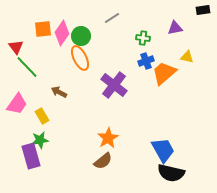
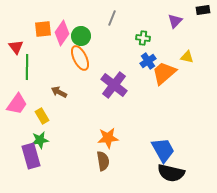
gray line: rotated 35 degrees counterclockwise
purple triangle: moved 7 px up; rotated 35 degrees counterclockwise
blue cross: moved 2 px right; rotated 14 degrees counterclockwise
green line: rotated 45 degrees clockwise
orange star: rotated 25 degrees clockwise
brown semicircle: rotated 60 degrees counterclockwise
